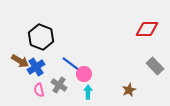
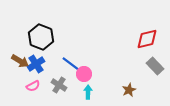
red diamond: moved 10 px down; rotated 15 degrees counterclockwise
blue cross: moved 3 px up
pink semicircle: moved 6 px left, 4 px up; rotated 104 degrees counterclockwise
